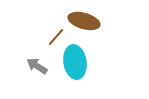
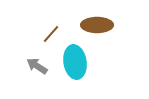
brown ellipse: moved 13 px right, 4 px down; rotated 16 degrees counterclockwise
brown line: moved 5 px left, 3 px up
